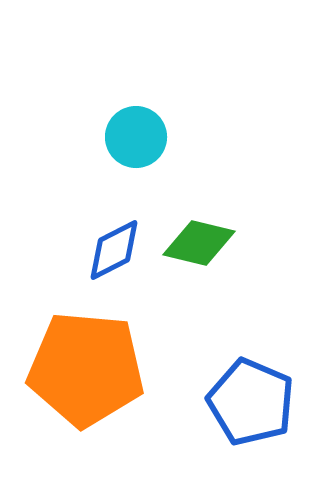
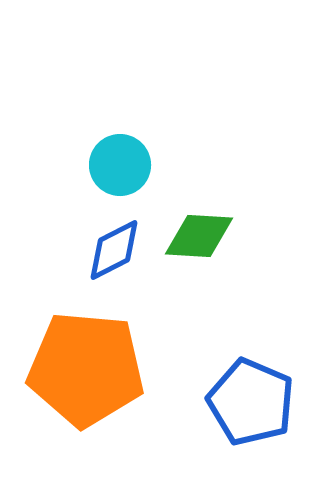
cyan circle: moved 16 px left, 28 px down
green diamond: moved 7 px up; rotated 10 degrees counterclockwise
